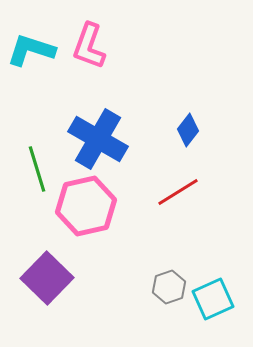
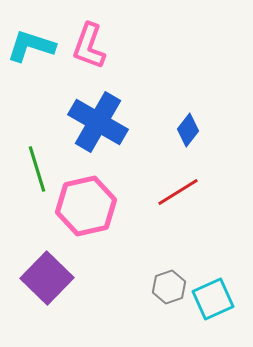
cyan L-shape: moved 4 px up
blue cross: moved 17 px up
